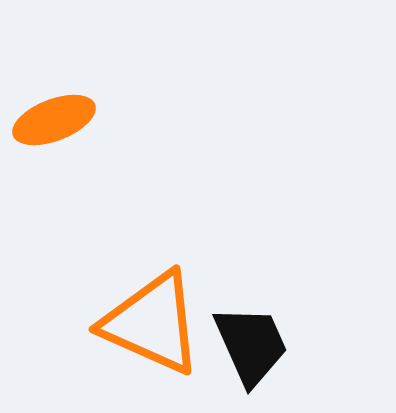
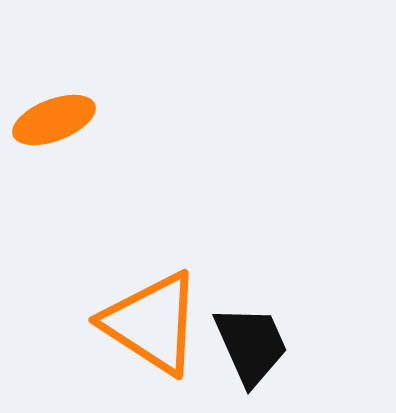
orange triangle: rotated 9 degrees clockwise
